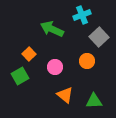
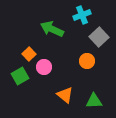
pink circle: moved 11 px left
